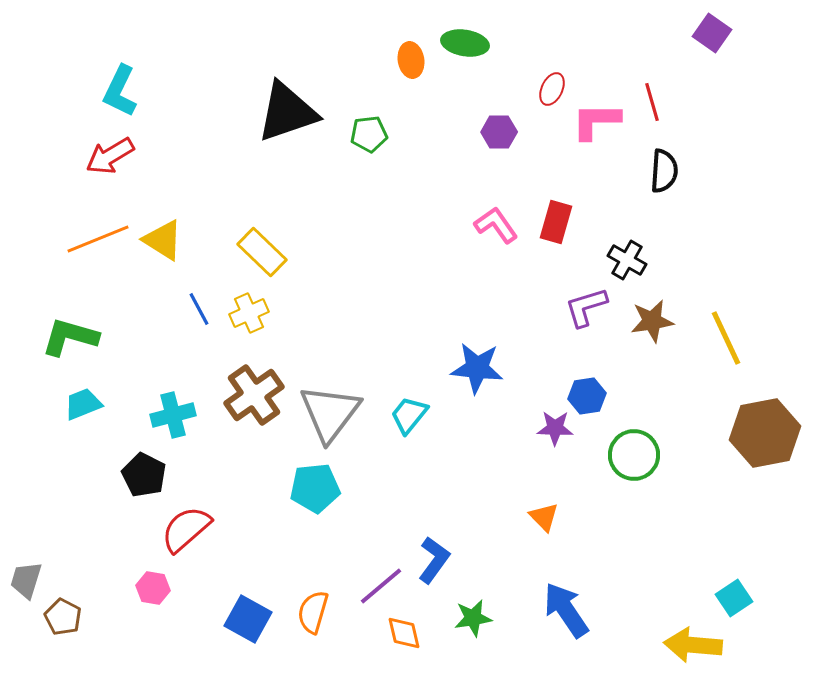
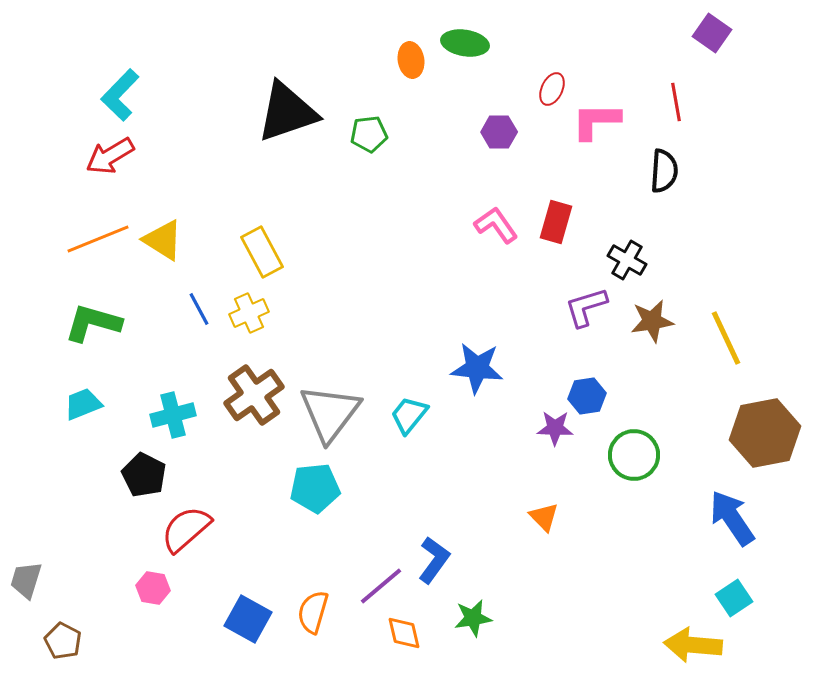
cyan L-shape at (120, 91): moved 4 px down; rotated 18 degrees clockwise
red line at (652, 102): moved 24 px right; rotated 6 degrees clockwise
yellow rectangle at (262, 252): rotated 18 degrees clockwise
green L-shape at (70, 337): moved 23 px right, 14 px up
blue arrow at (566, 610): moved 166 px right, 92 px up
brown pentagon at (63, 617): moved 24 px down
